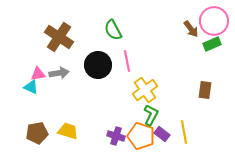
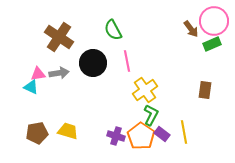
black circle: moved 5 px left, 2 px up
orange pentagon: rotated 16 degrees clockwise
